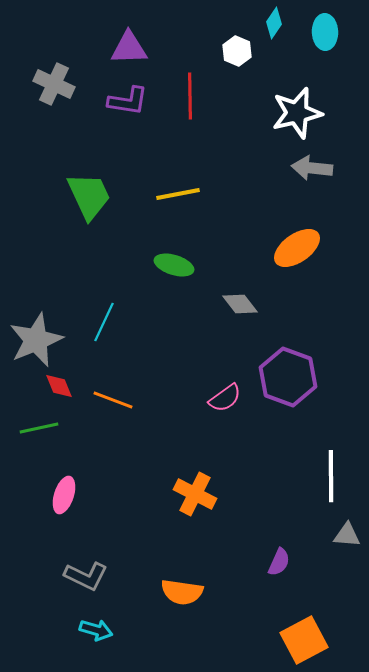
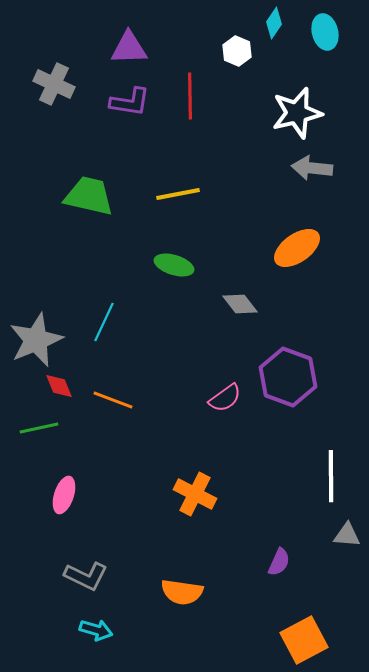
cyan ellipse: rotated 12 degrees counterclockwise
purple L-shape: moved 2 px right, 1 px down
green trapezoid: rotated 52 degrees counterclockwise
